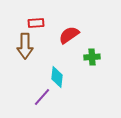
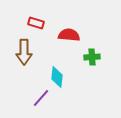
red rectangle: rotated 21 degrees clockwise
red semicircle: rotated 40 degrees clockwise
brown arrow: moved 1 px left, 6 px down
purple line: moved 1 px left, 1 px down
